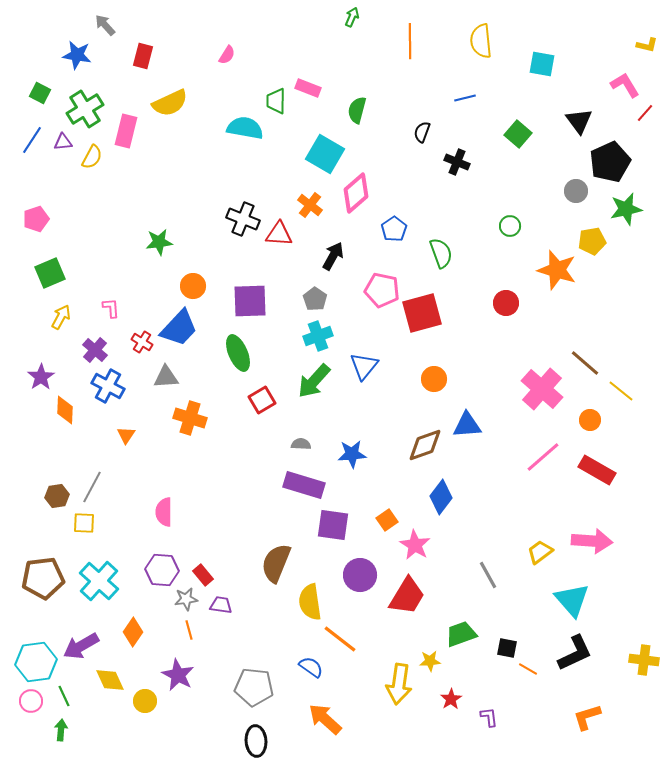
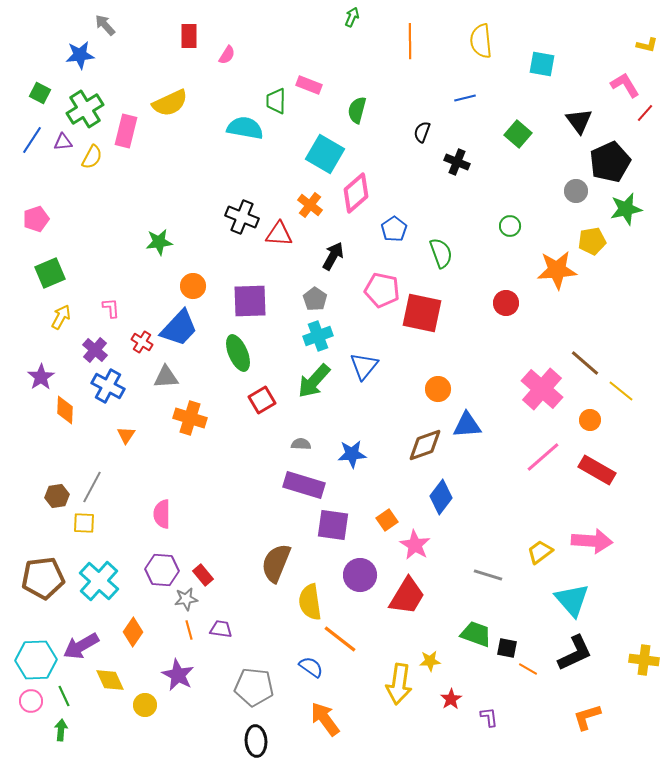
blue star at (77, 55): moved 3 px right; rotated 16 degrees counterclockwise
red rectangle at (143, 56): moved 46 px right, 20 px up; rotated 15 degrees counterclockwise
pink rectangle at (308, 88): moved 1 px right, 3 px up
black cross at (243, 219): moved 1 px left, 2 px up
orange star at (557, 270): rotated 21 degrees counterclockwise
red square at (422, 313): rotated 27 degrees clockwise
orange circle at (434, 379): moved 4 px right, 10 px down
pink semicircle at (164, 512): moved 2 px left, 2 px down
gray line at (488, 575): rotated 44 degrees counterclockwise
purple trapezoid at (221, 605): moved 24 px down
green trapezoid at (461, 634): moved 15 px right; rotated 40 degrees clockwise
cyan hexagon at (36, 662): moved 2 px up; rotated 6 degrees clockwise
yellow circle at (145, 701): moved 4 px down
orange arrow at (325, 719): rotated 12 degrees clockwise
